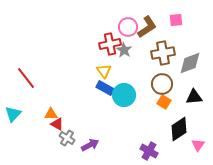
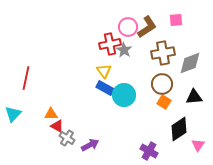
red line: rotated 50 degrees clockwise
red triangle: moved 2 px down
